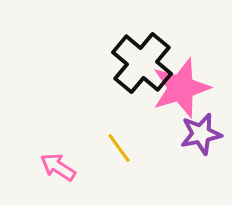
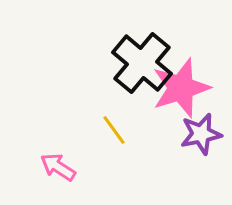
yellow line: moved 5 px left, 18 px up
